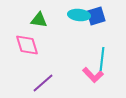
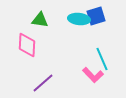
cyan ellipse: moved 4 px down
green triangle: moved 1 px right
pink diamond: rotated 20 degrees clockwise
cyan line: rotated 30 degrees counterclockwise
